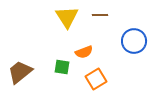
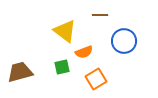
yellow triangle: moved 2 px left, 14 px down; rotated 20 degrees counterclockwise
blue circle: moved 10 px left
green square: rotated 21 degrees counterclockwise
brown trapezoid: rotated 24 degrees clockwise
